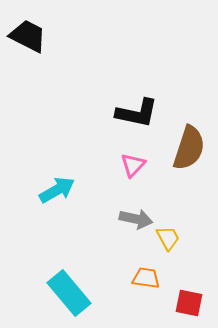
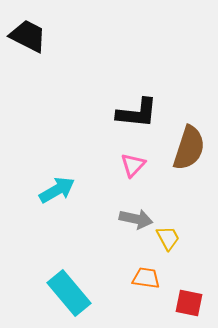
black L-shape: rotated 6 degrees counterclockwise
